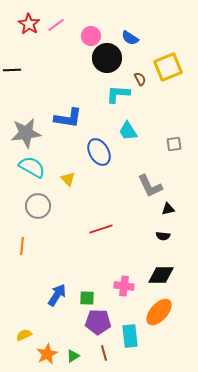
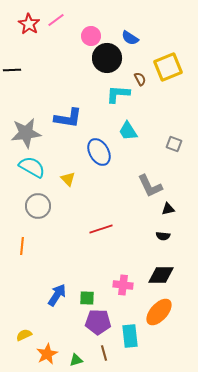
pink line: moved 5 px up
gray square: rotated 28 degrees clockwise
pink cross: moved 1 px left, 1 px up
green triangle: moved 3 px right, 4 px down; rotated 16 degrees clockwise
